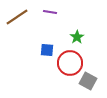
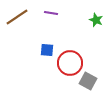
purple line: moved 1 px right, 1 px down
green star: moved 19 px right, 17 px up; rotated 16 degrees counterclockwise
